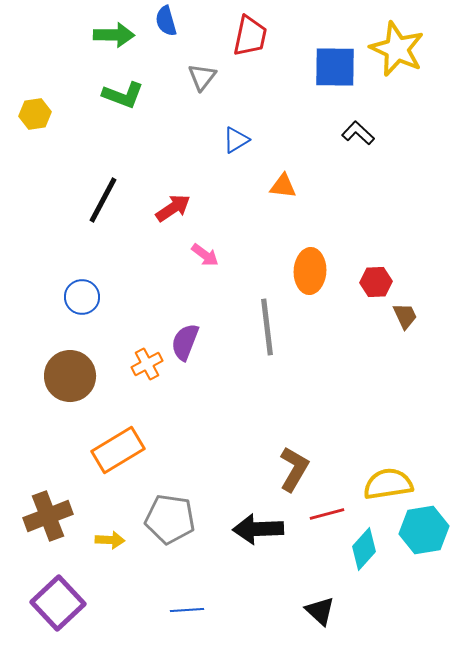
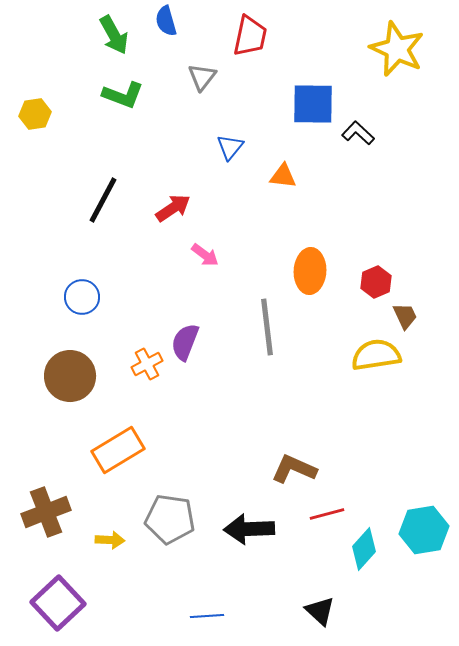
green arrow: rotated 60 degrees clockwise
blue square: moved 22 px left, 37 px down
blue triangle: moved 6 px left, 7 px down; rotated 20 degrees counterclockwise
orange triangle: moved 10 px up
red hexagon: rotated 20 degrees counterclockwise
brown L-shape: rotated 96 degrees counterclockwise
yellow semicircle: moved 12 px left, 129 px up
brown cross: moved 2 px left, 4 px up
black arrow: moved 9 px left
blue line: moved 20 px right, 6 px down
